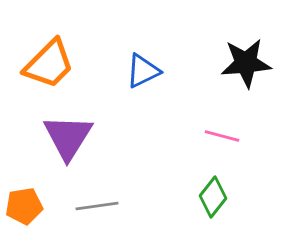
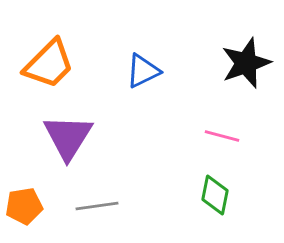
black star: rotated 15 degrees counterclockwise
green diamond: moved 2 px right, 2 px up; rotated 27 degrees counterclockwise
